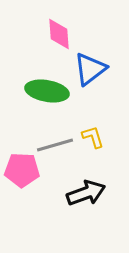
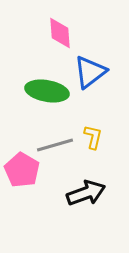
pink diamond: moved 1 px right, 1 px up
blue triangle: moved 3 px down
yellow L-shape: rotated 30 degrees clockwise
pink pentagon: rotated 28 degrees clockwise
